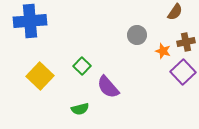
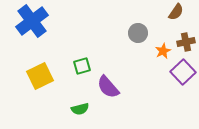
brown semicircle: moved 1 px right
blue cross: moved 2 px right; rotated 32 degrees counterclockwise
gray circle: moved 1 px right, 2 px up
orange star: rotated 28 degrees clockwise
green square: rotated 30 degrees clockwise
yellow square: rotated 20 degrees clockwise
